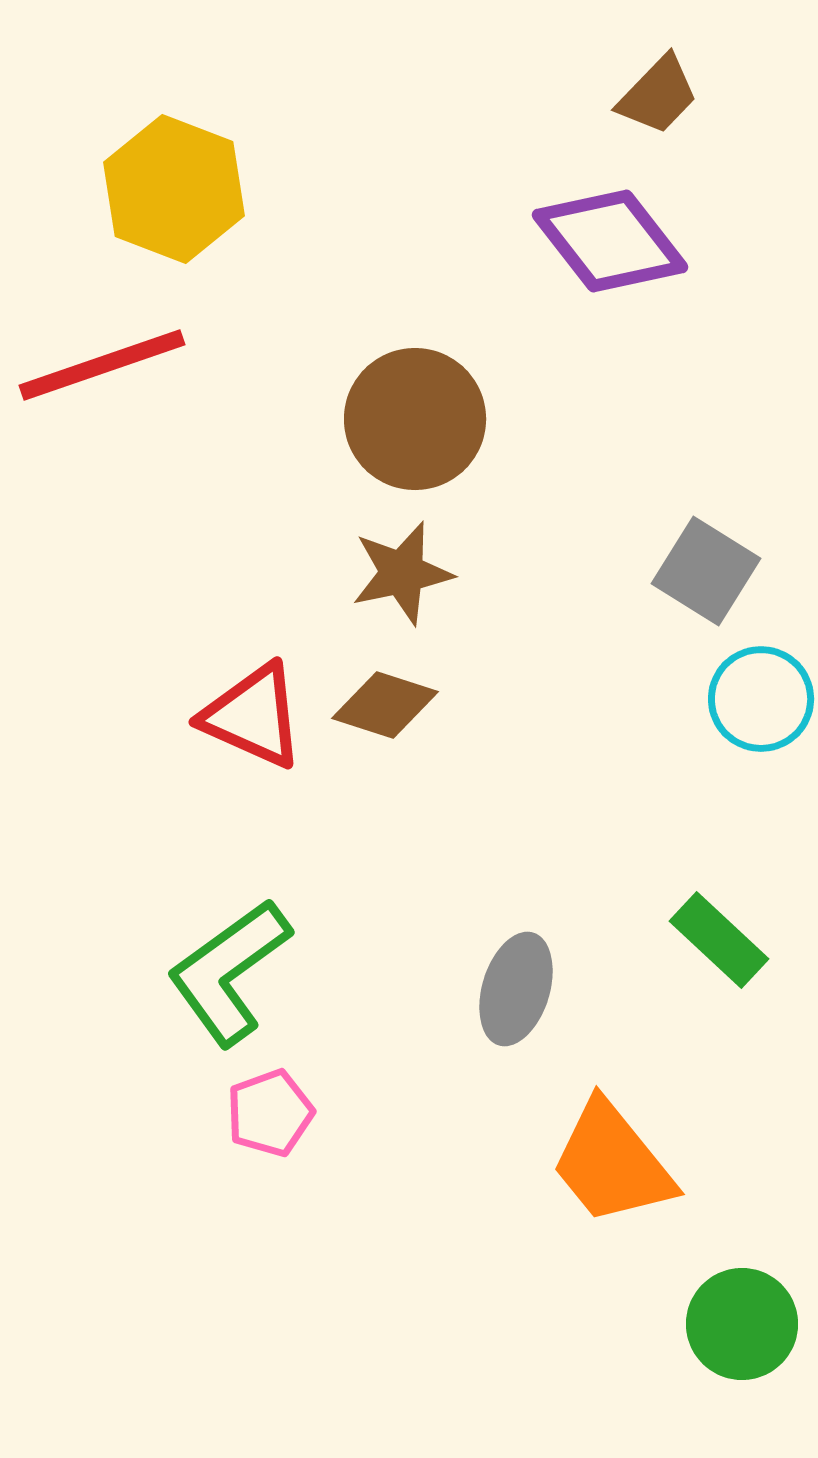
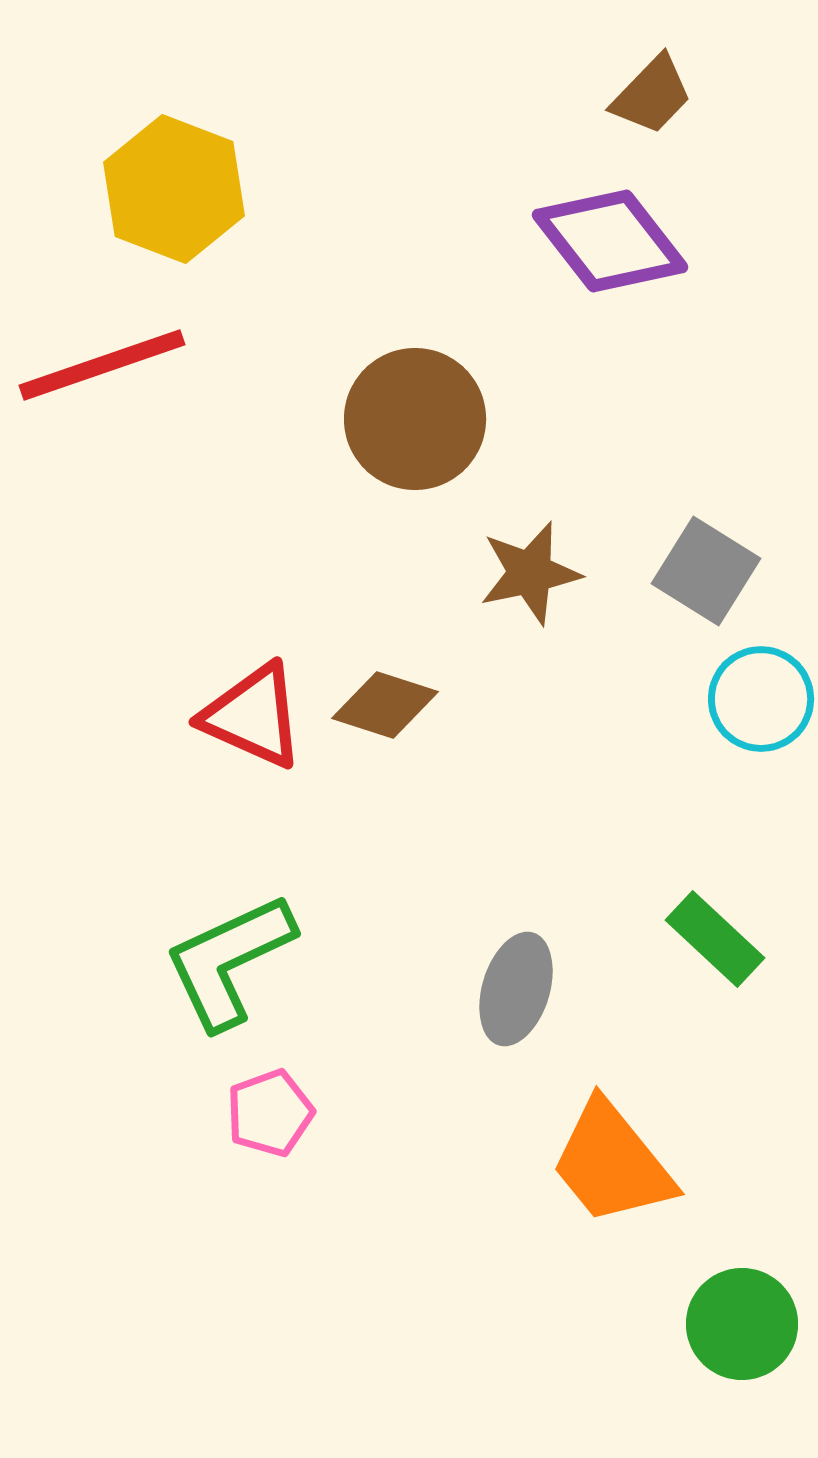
brown trapezoid: moved 6 px left
brown star: moved 128 px right
green rectangle: moved 4 px left, 1 px up
green L-shape: moved 11 px up; rotated 11 degrees clockwise
